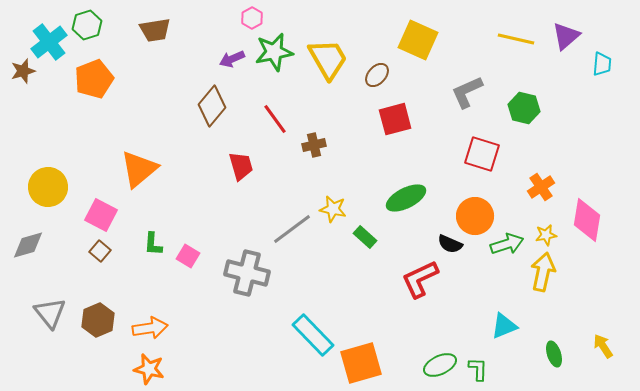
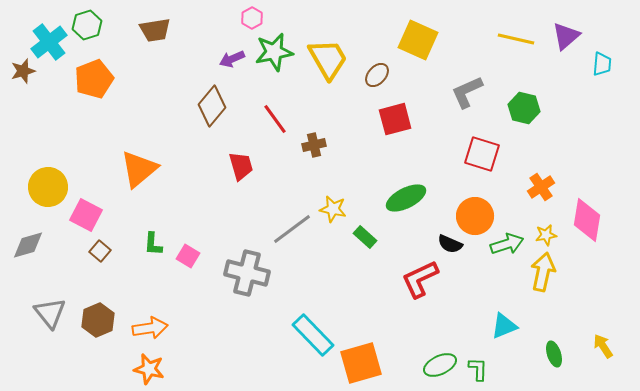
pink square at (101, 215): moved 15 px left
